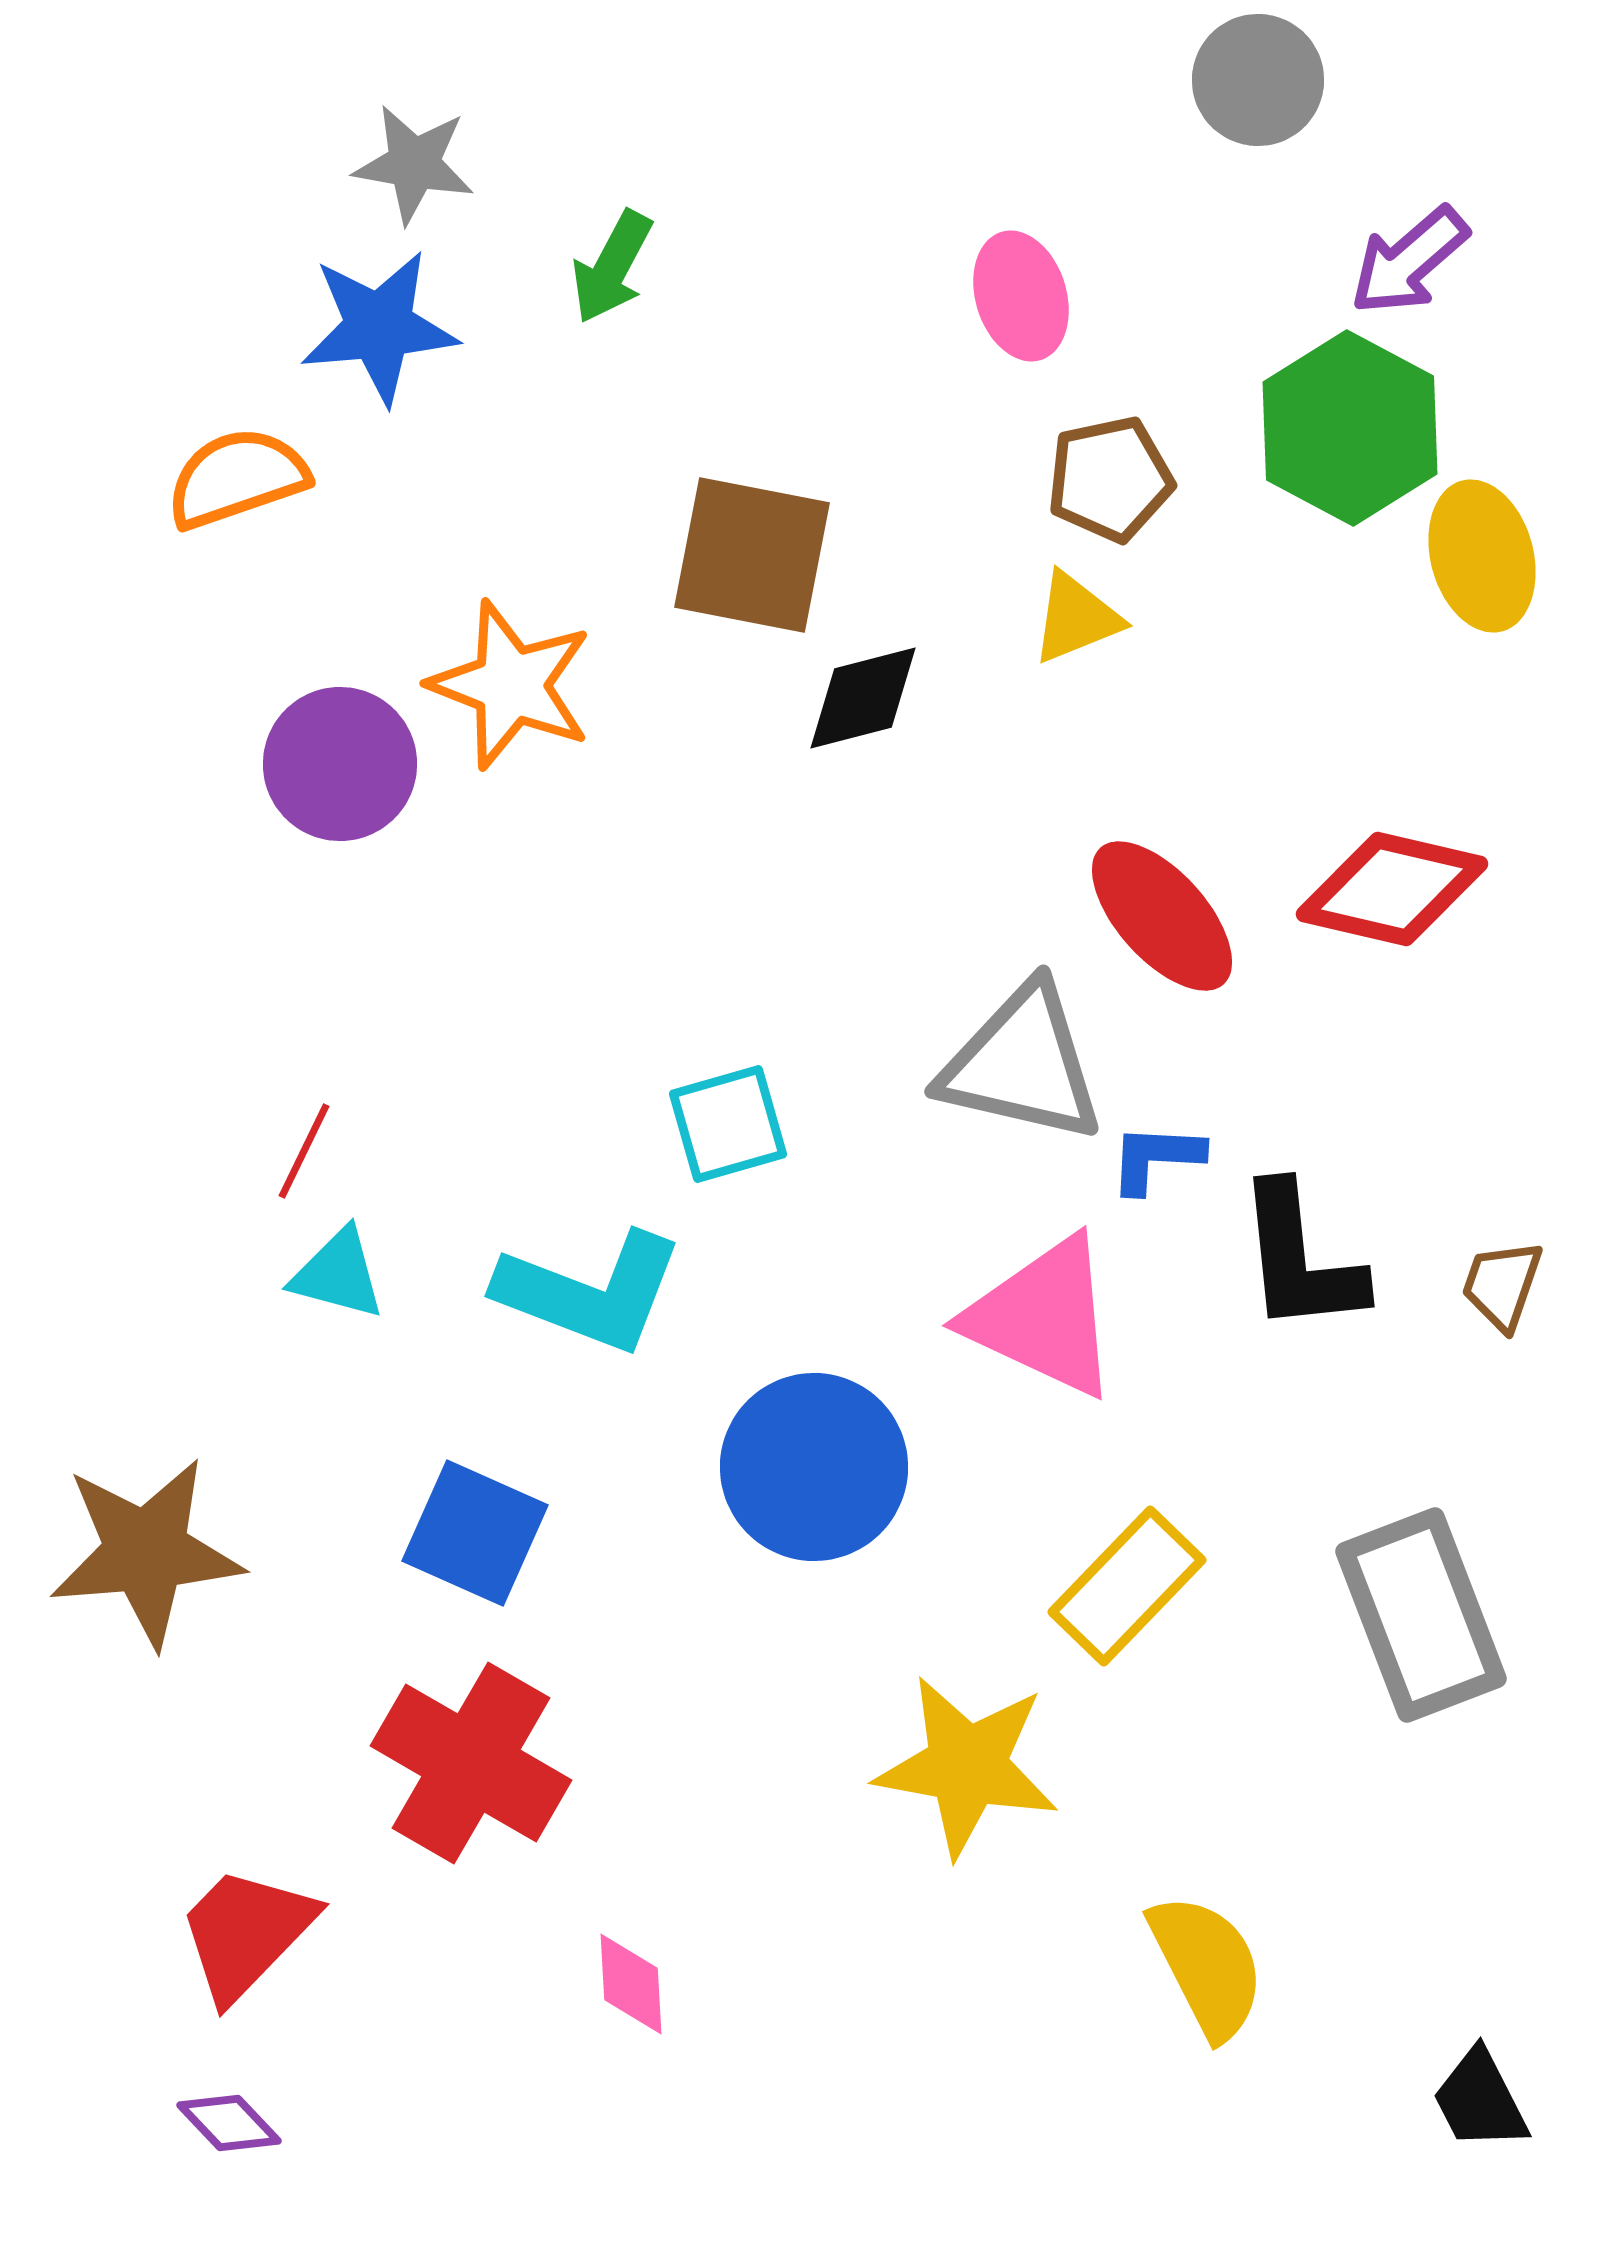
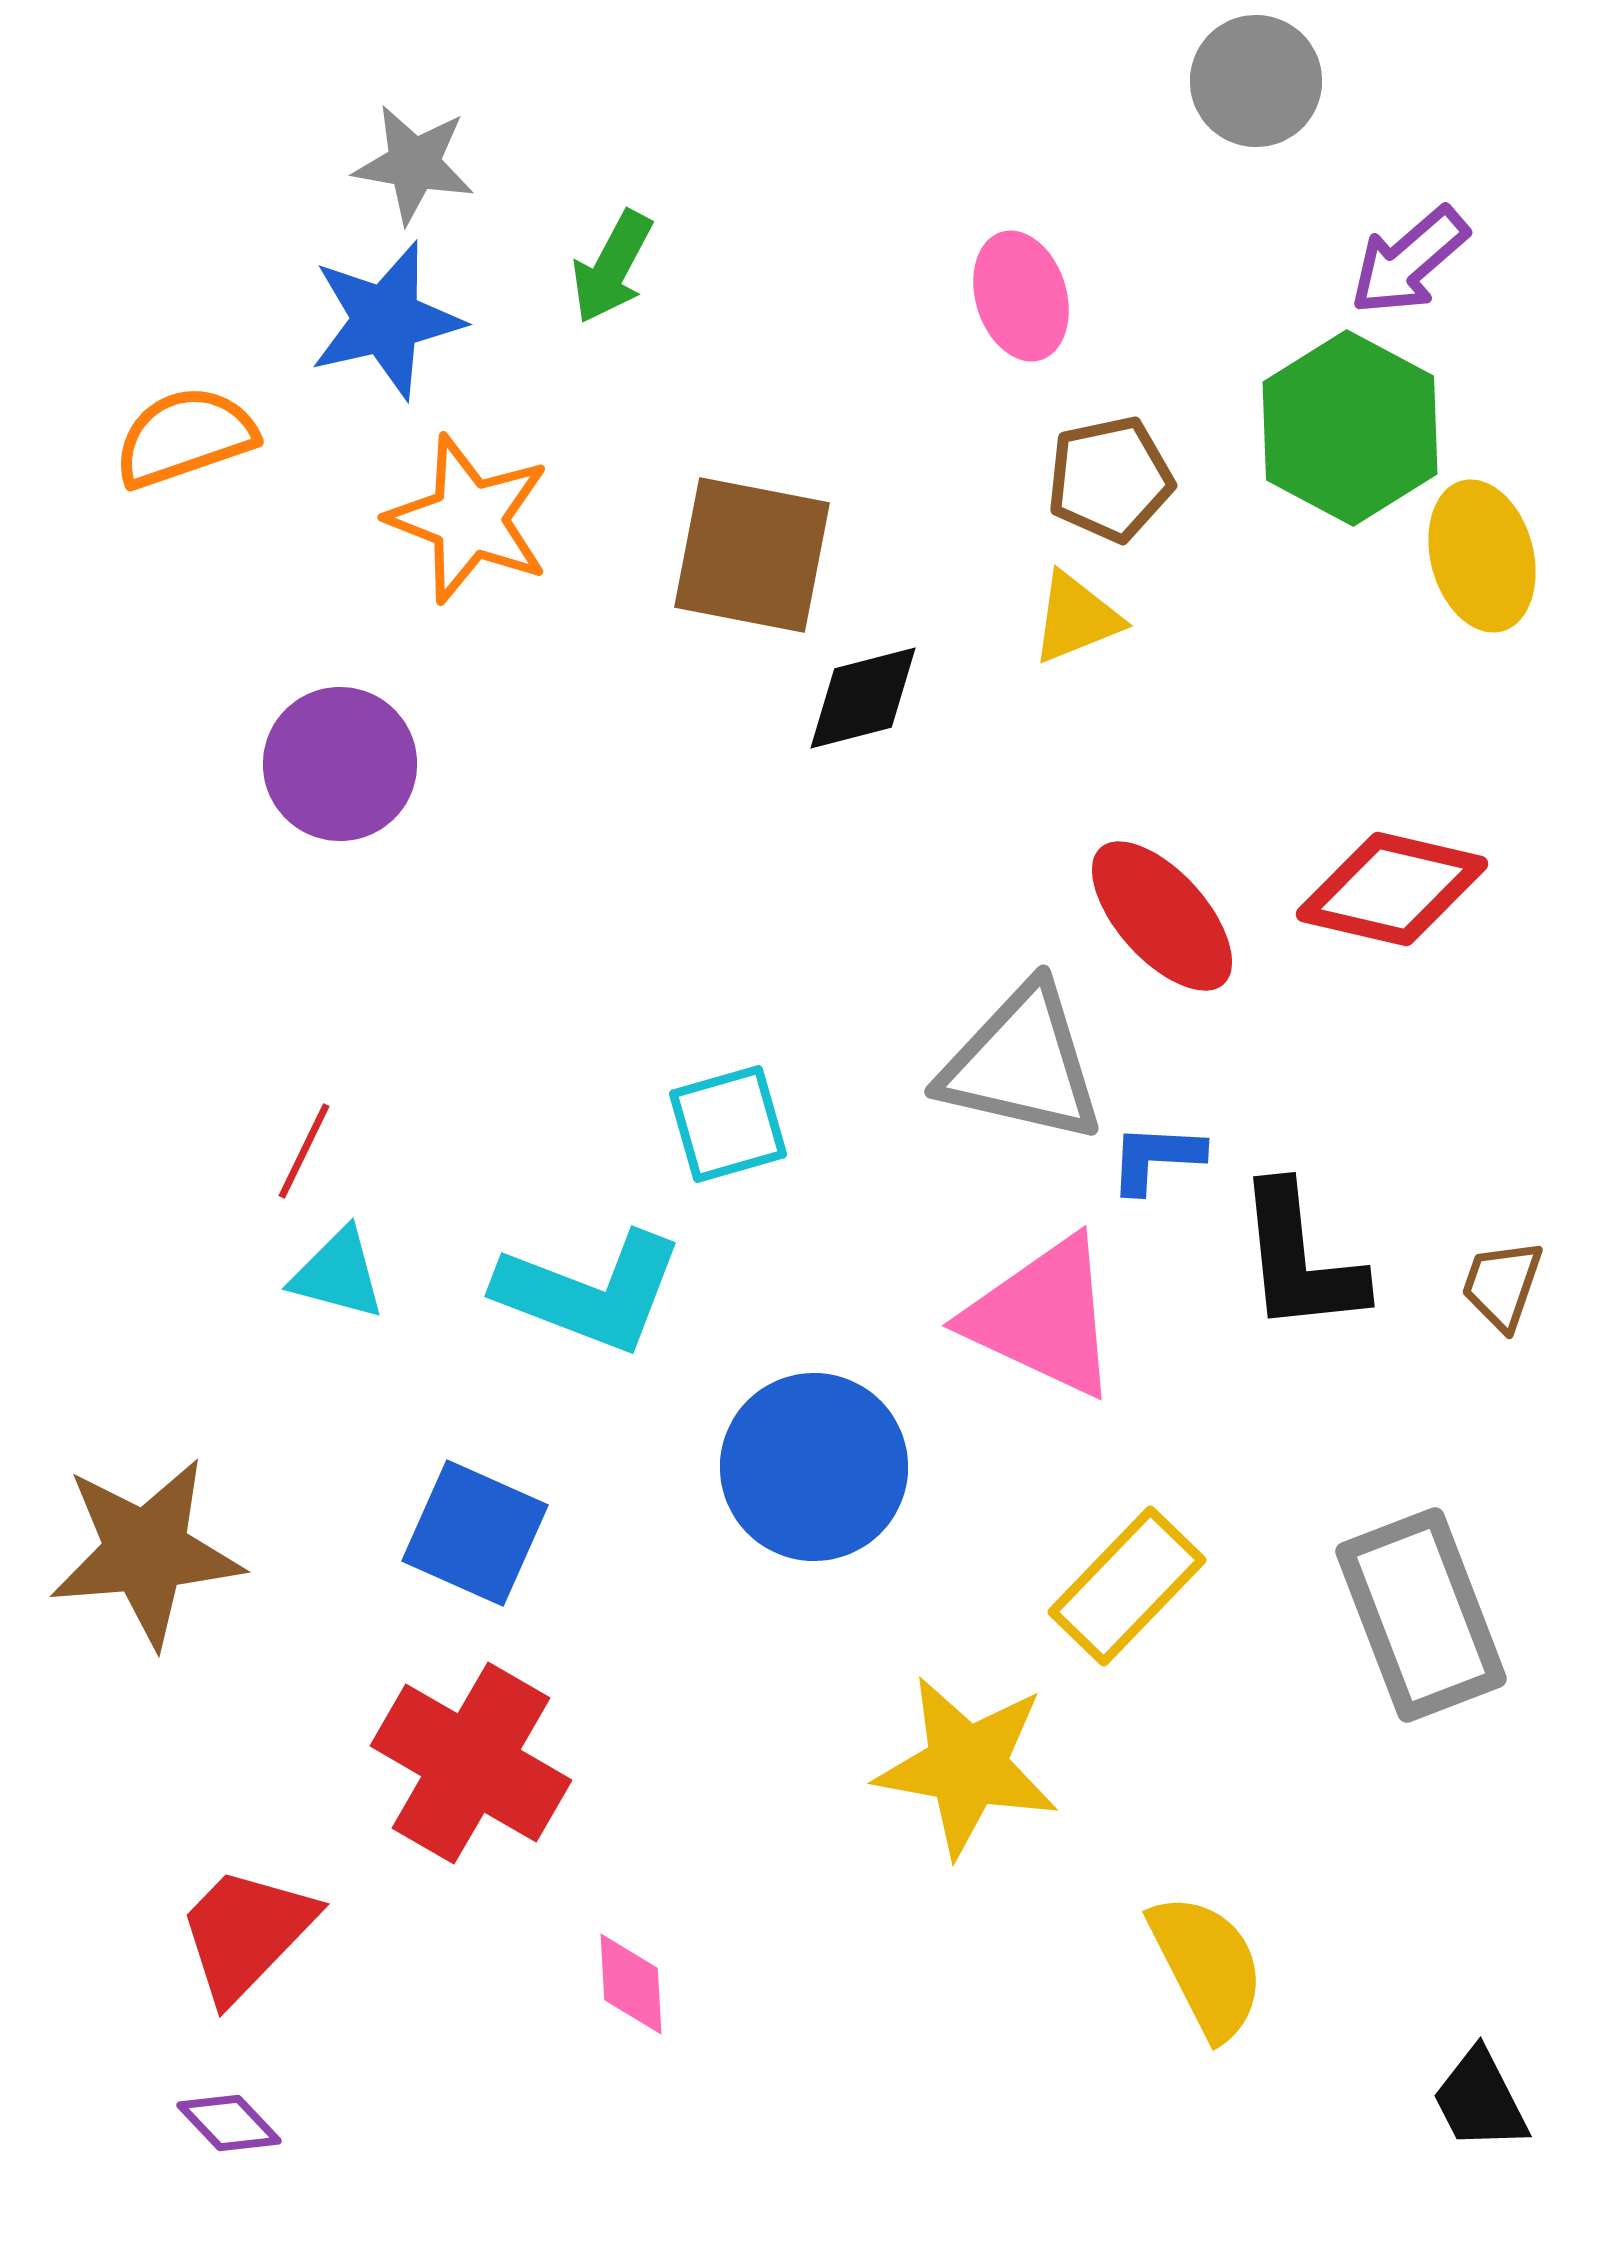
gray circle: moved 2 px left, 1 px down
blue star: moved 7 px right, 7 px up; rotated 8 degrees counterclockwise
orange semicircle: moved 52 px left, 41 px up
orange star: moved 42 px left, 166 px up
